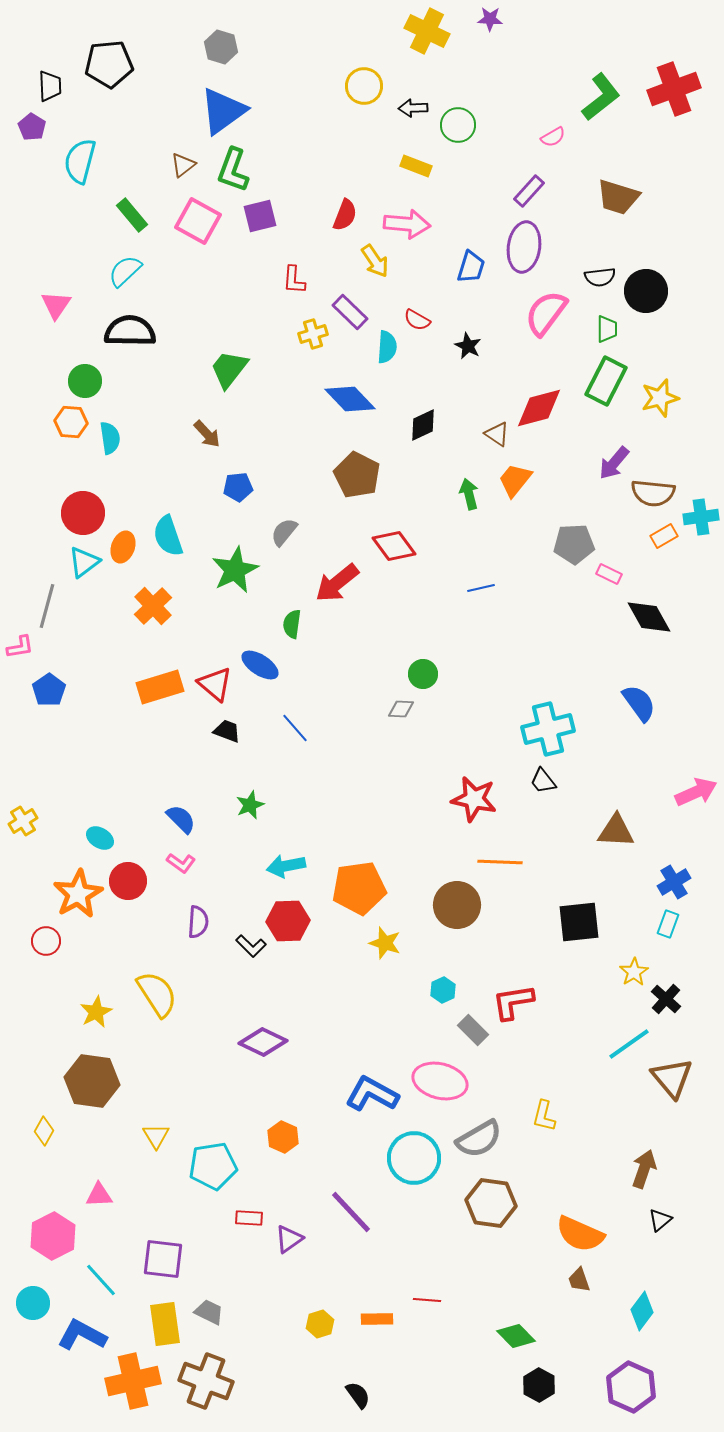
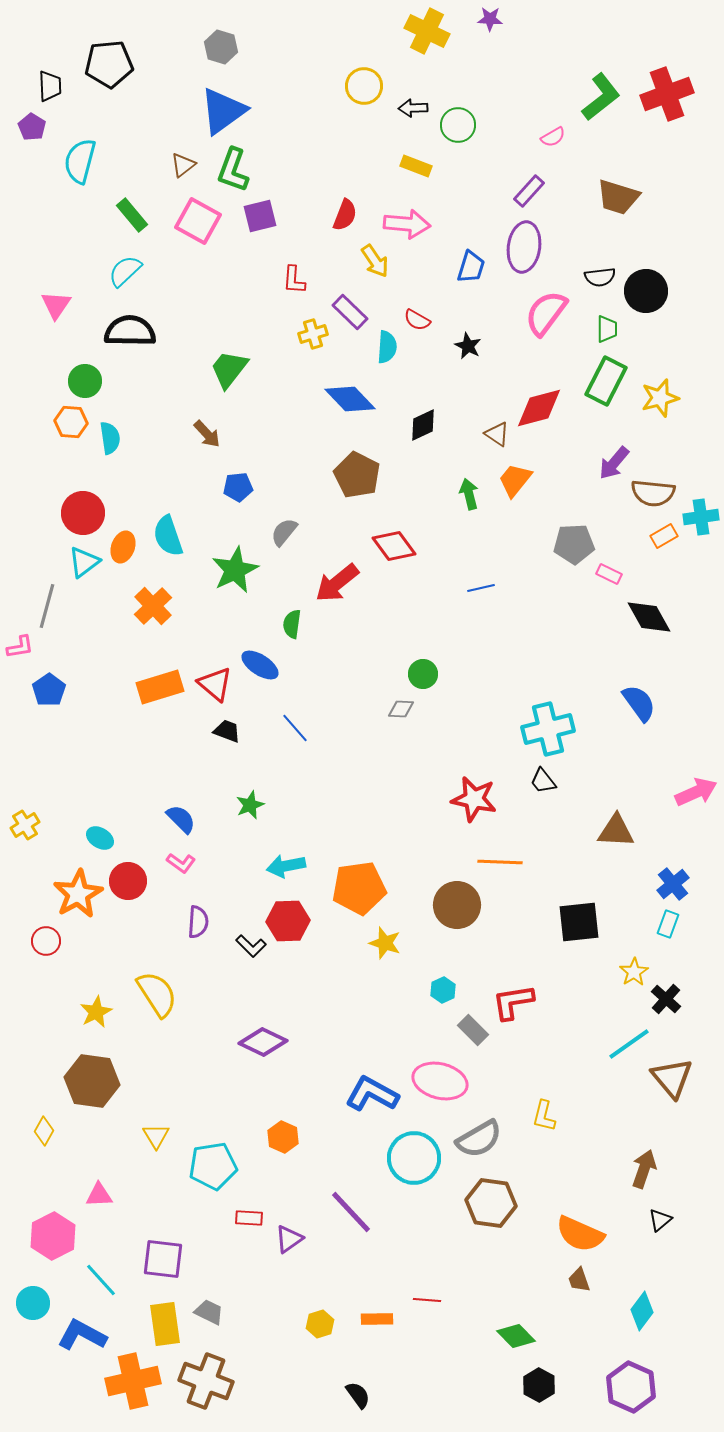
red cross at (674, 89): moved 7 px left, 5 px down
yellow cross at (23, 821): moved 2 px right, 4 px down
blue cross at (674, 882): moved 1 px left, 2 px down; rotated 8 degrees counterclockwise
